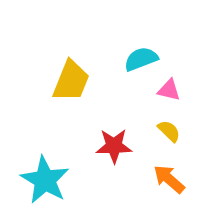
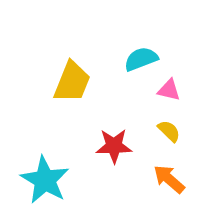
yellow trapezoid: moved 1 px right, 1 px down
